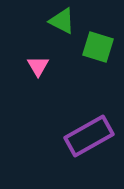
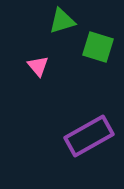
green triangle: rotated 44 degrees counterclockwise
pink triangle: rotated 10 degrees counterclockwise
